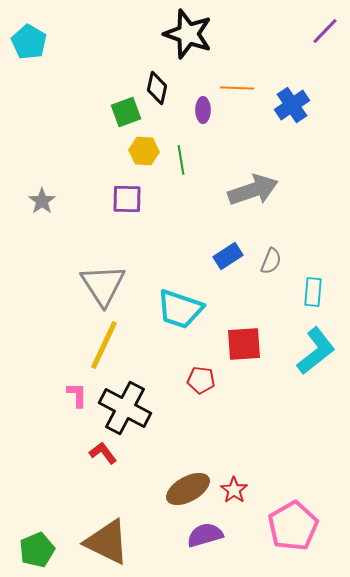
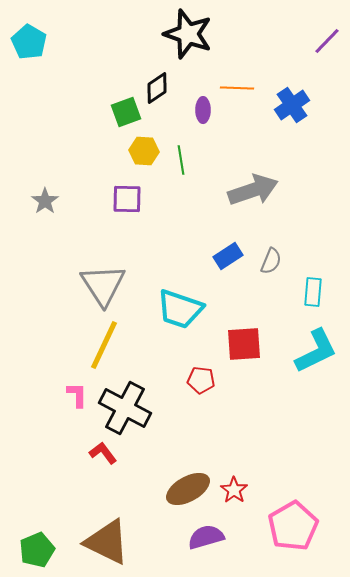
purple line: moved 2 px right, 10 px down
black diamond: rotated 44 degrees clockwise
gray star: moved 3 px right
cyan L-shape: rotated 12 degrees clockwise
purple semicircle: moved 1 px right, 2 px down
